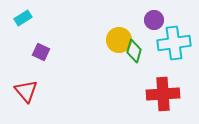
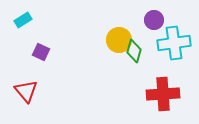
cyan rectangle: moved 2 px down
